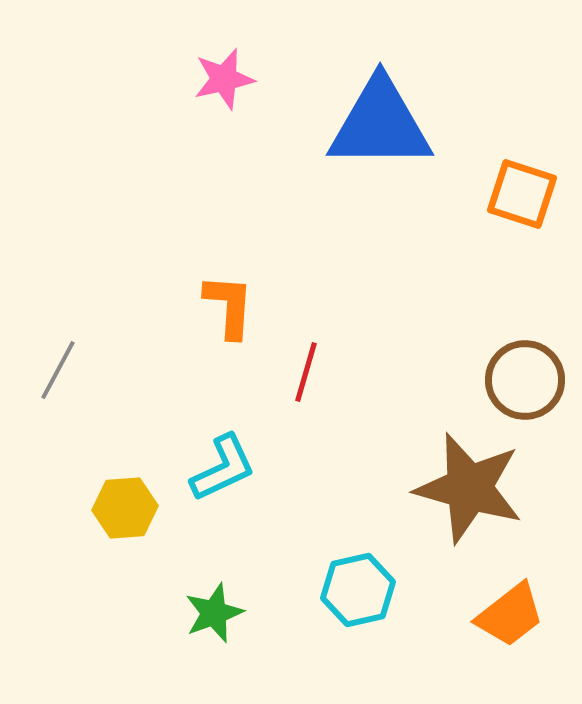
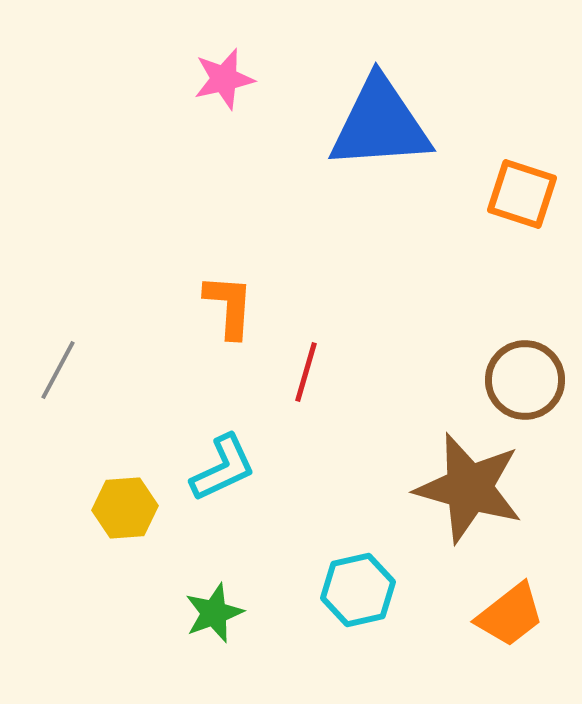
blue triangle: rotated 4 degrees counterclockwise
